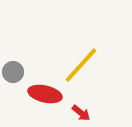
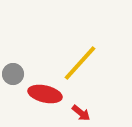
yellow line: moved 1 px left, 2 px up
gray circle: moved 2 px down
